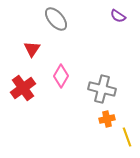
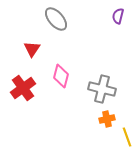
purple semicircle: rotated 70 degrees clockwise
pink diamond: rotated 15 degrees counterclockwise
